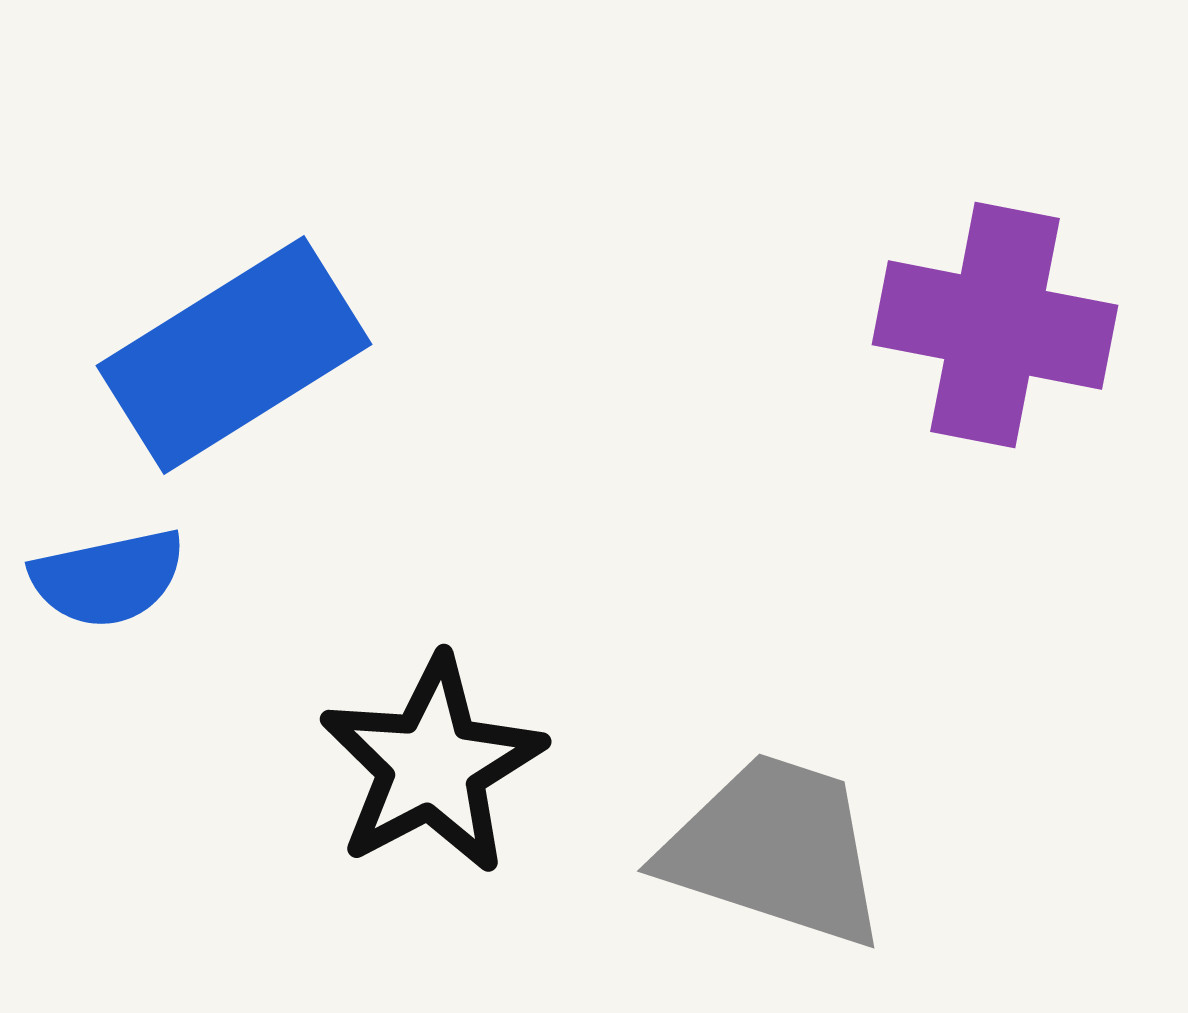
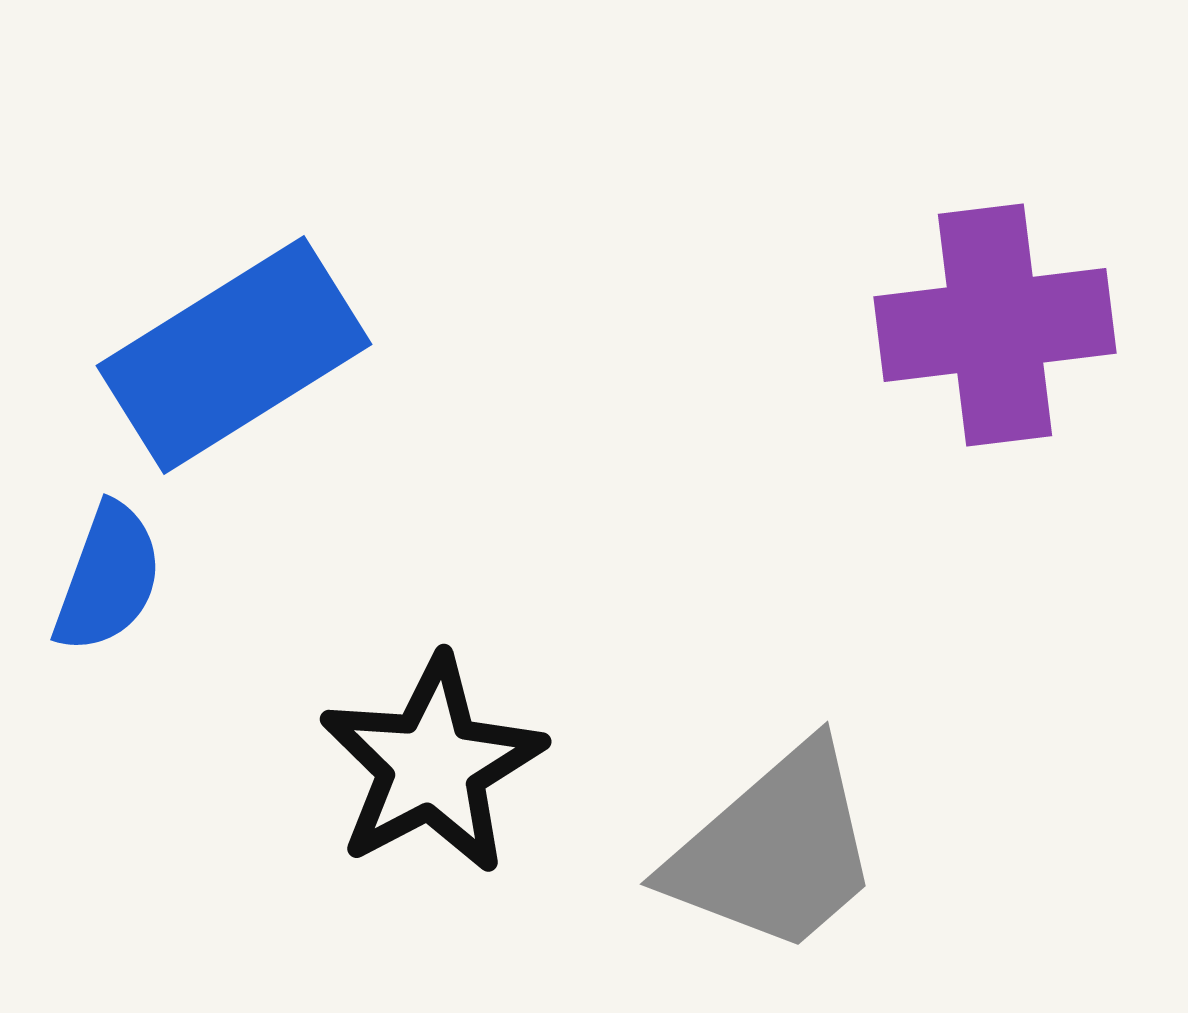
purple cross: rotated 18 degrees counterclockwise
blue semicircle: rotated 58 degrees counterclockwise
gray trapezoid: rotated 121 degrees clockwise
